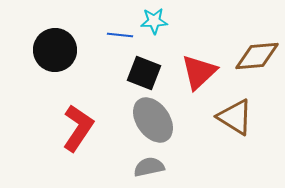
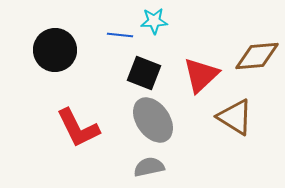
red triangle: moved 2 px right, 3 px down
red L-shape: rotated 120 degrees clockwise
